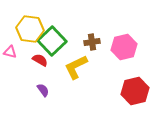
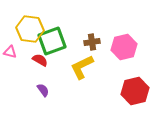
green square: rotated 24 degrees clockwise
yellow L-shape: moved 6 px right
